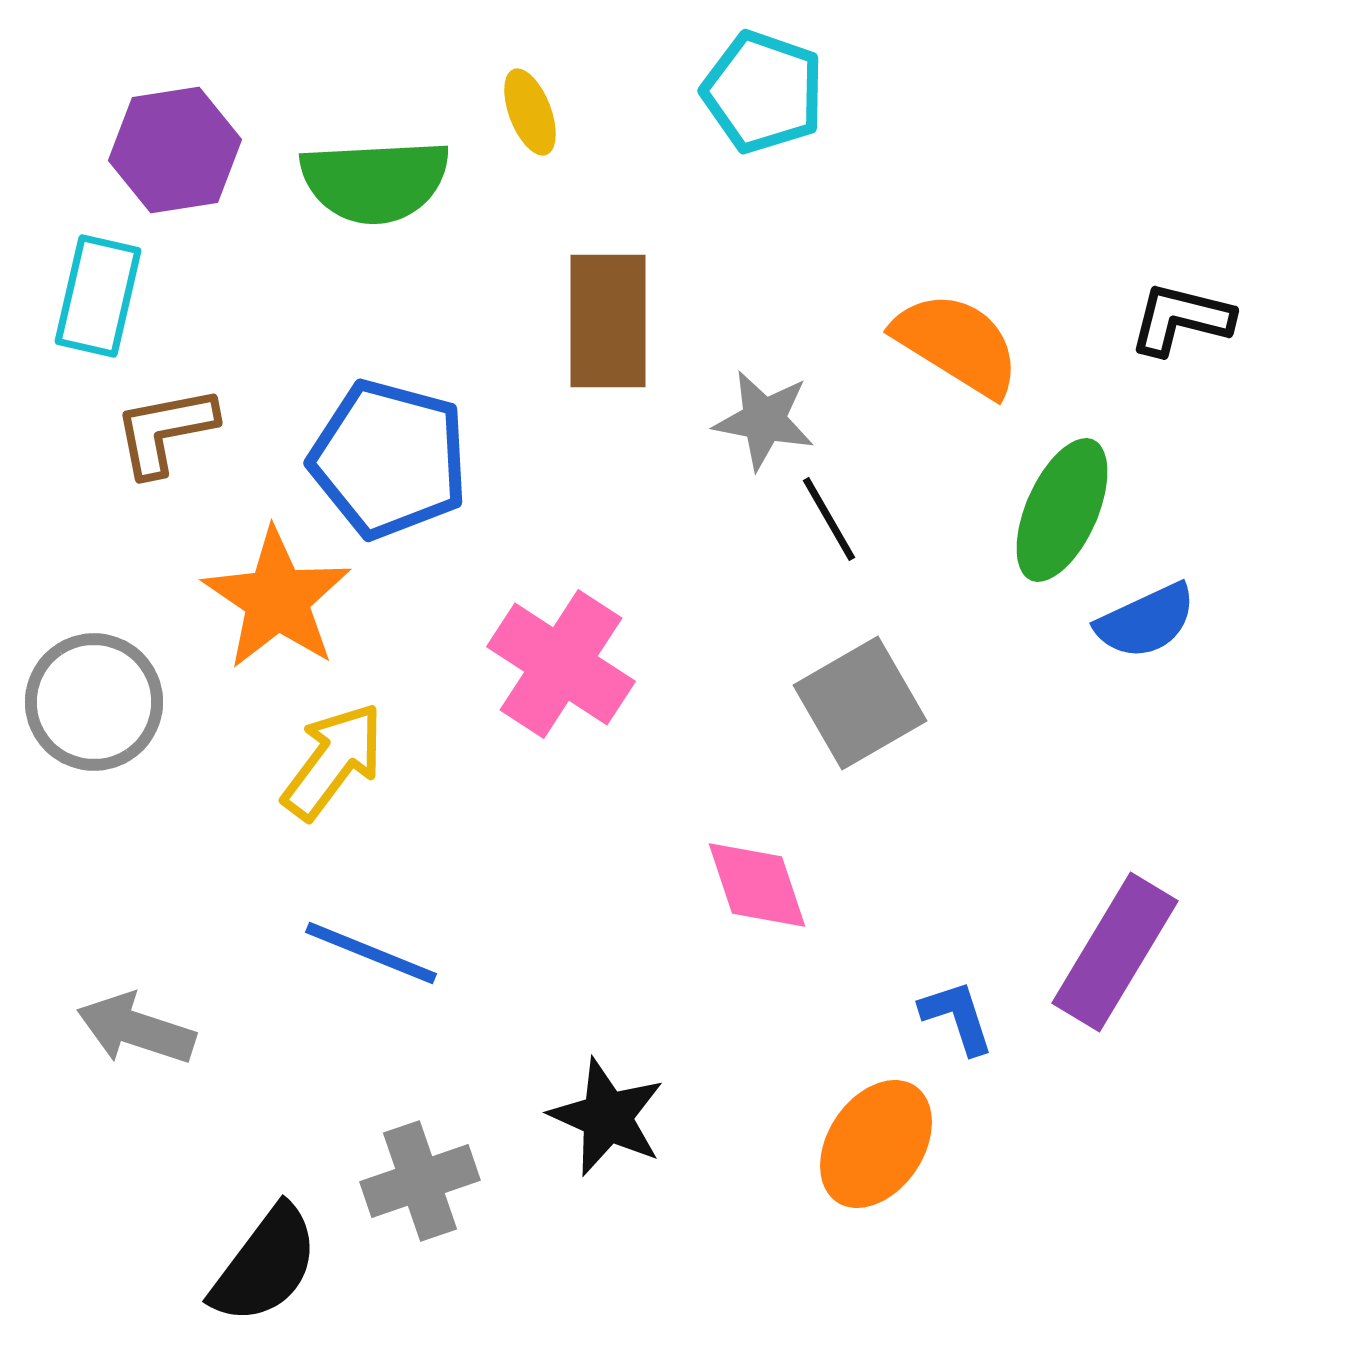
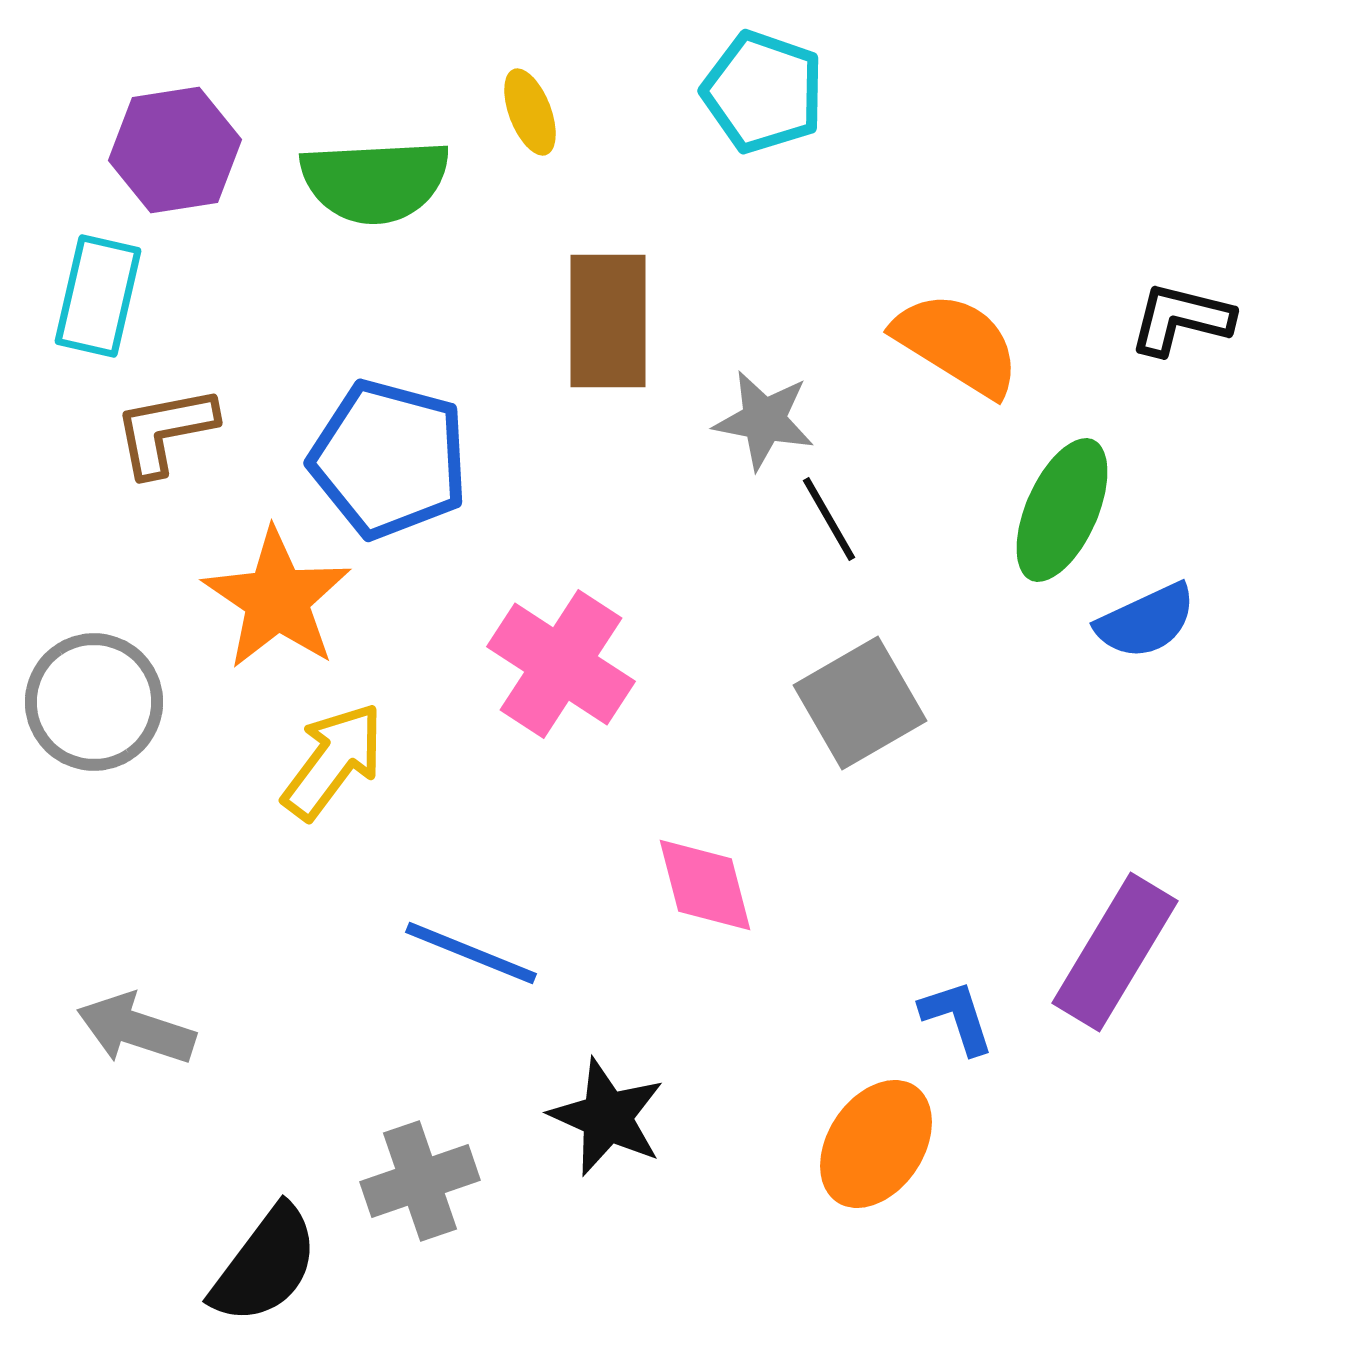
pink diamond: moved 52 px left; rotated 4 degrees clockwise
blue line: moved 100 px right
